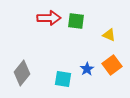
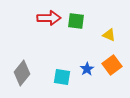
cyan square: moved 1 px left, 2 px up
